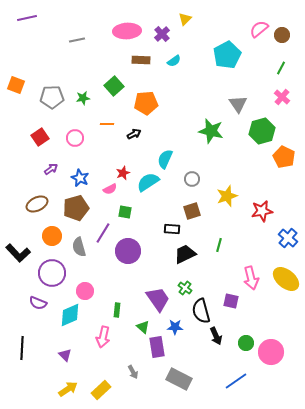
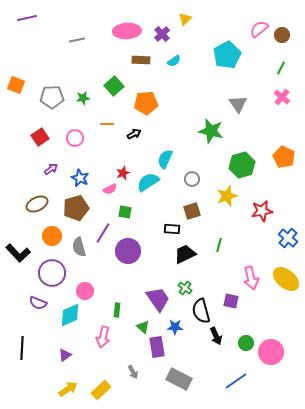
green hexagon at (262, 131): moved 20 px left, 34 px down
purple triangle at (65, 355): rotated 40 degrees clockwise
